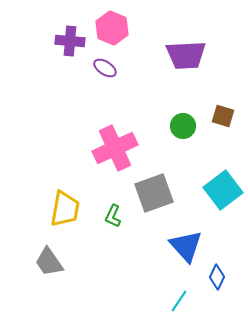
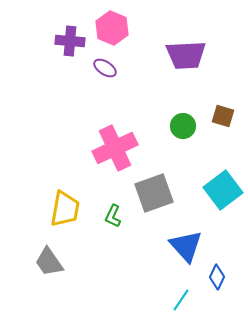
cyan line: moved 2 px right, 1 px up
